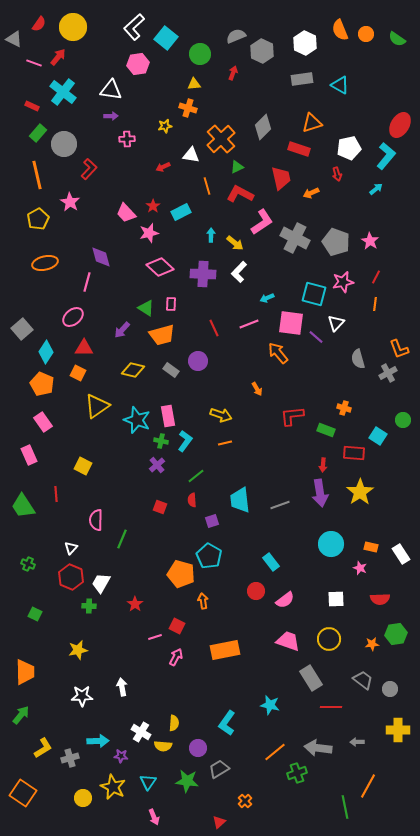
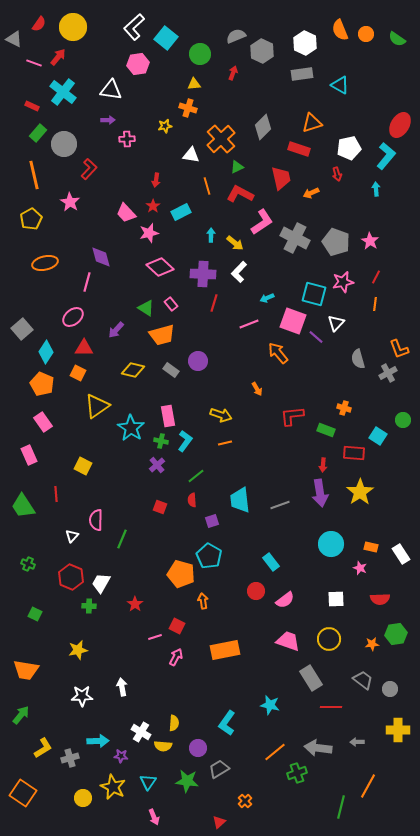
gray rectangle at (302, 79): moved 5 px up
purple arrow at (111, 116): moved 3 px left, 4 px down
red arrow at (163, 167): moved 7 px left, 13 px down; rotated 56 degrees counterclockwise
orange line at (37, 175): moved 3 px left
cyan arrow at (376, 189): rotated 56 degrees counterclockwise
yellow pentagon at (38, 219): moved 7 px left
pink rectangle at (171, 304): rotated 40 degrees counterclockwise
pink square at (291, 323): moved 2 px right, 2 px up; rotated 12 degrees clockwise
red line at (214, 328): moved 25 px up; rotated 42 degrees clockwise
purple arrow at (122, 330): moved 6 px left
cyan star at (137, 420): moved 6 px left, 8 px down; rotated 12 degrees clockwise
white triangle at (71, 548): moved 1 px right, 12 px up
orange trapezoid at (25, 672): moved 1 px right, 2 px up; rotated 100 degrees clockwise
green line at (345, 807): moved 4 px left; rotated 25 degrees clockwise
